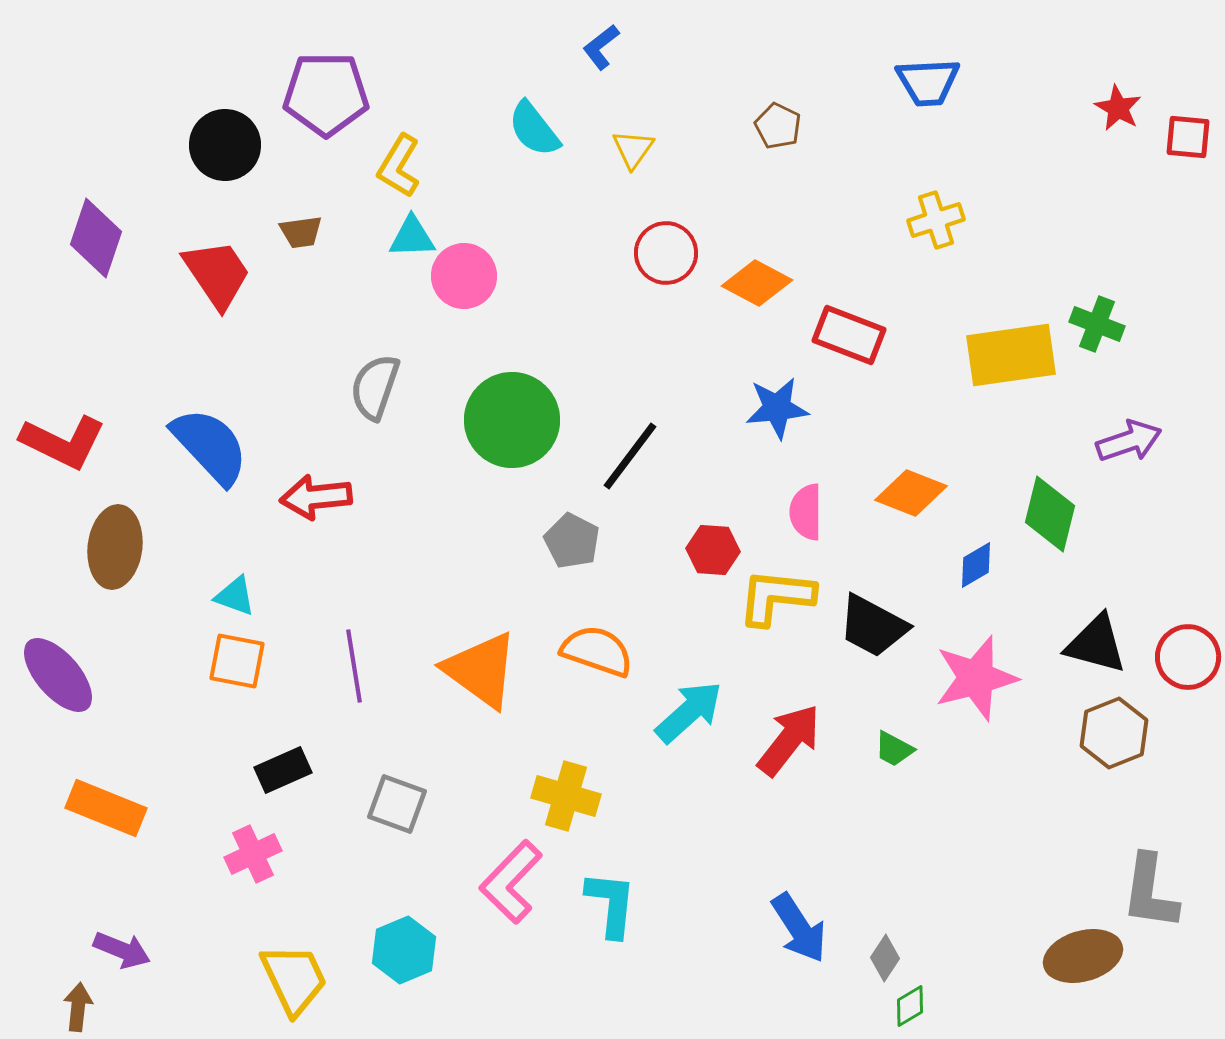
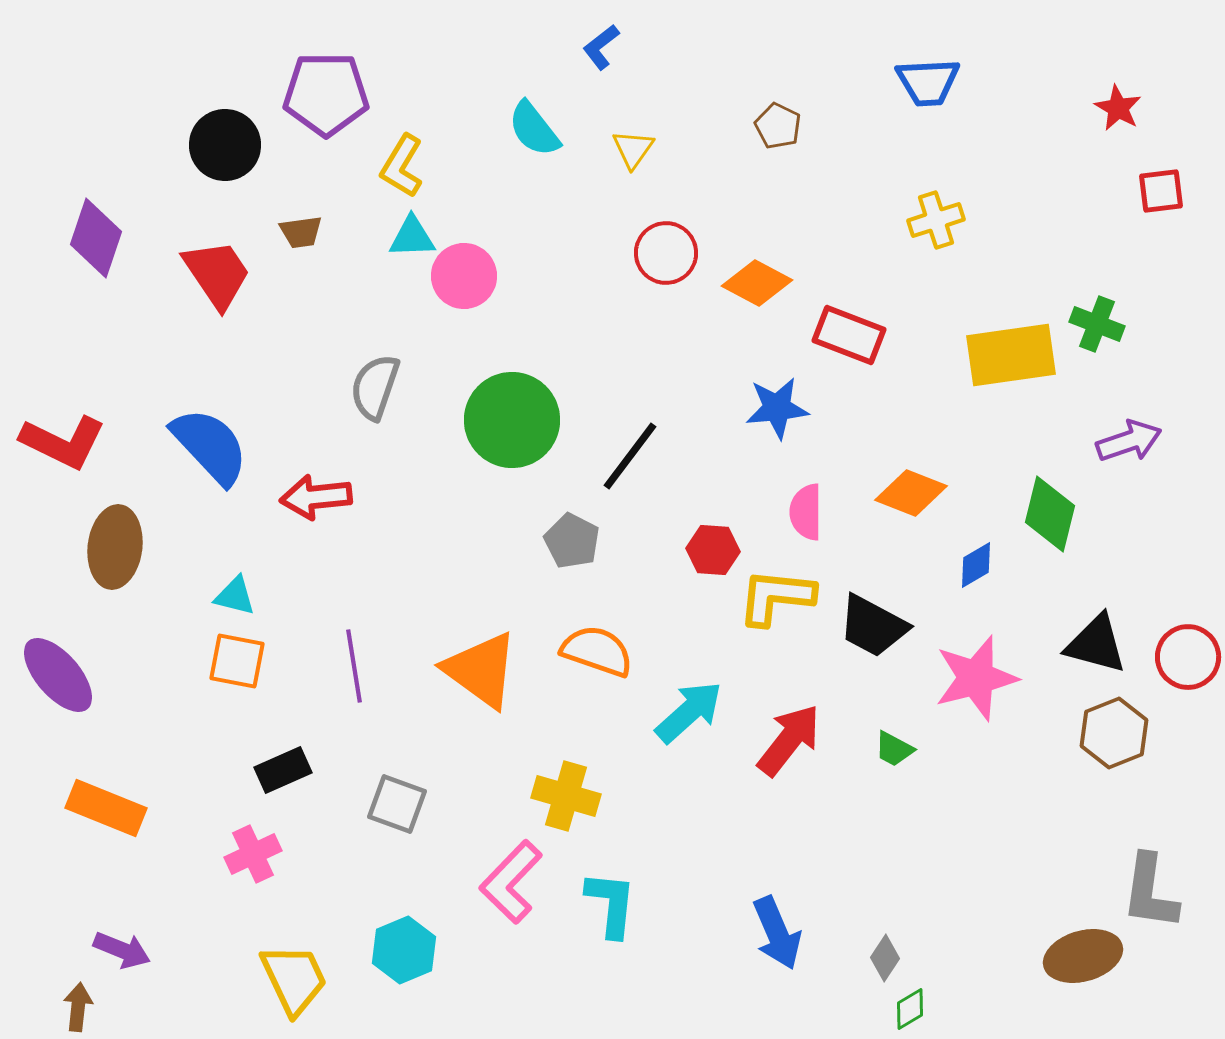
red square at (1188, 137): moved 27 px left, 54 px down; rotated 12 degrees counterclockwise
yellow L-shape at (399, 166): moved 3 px right
cyan triangle at (235, 596): rotated 6 degrees counterclockwise
blue arrow at (799, 928): moved 22 px left, 5 px down; rotated 10 degrees clockwise
green diamond at (910, 1006): moved 3 px down
